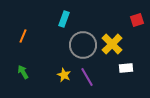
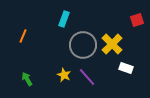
white rectangle: rotated 24 degrees clockwise
green arrow: moved 4 px right, 7 px down
purple line: rotated 12 degrees counterclockwise
